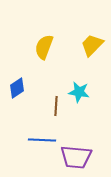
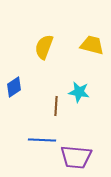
yellow trapezoid: rotated 60 degrees clockwise
blue diamond: moved 3 px left, 1 px up
